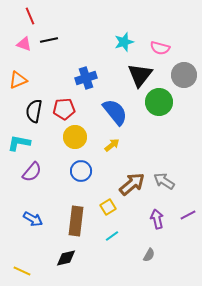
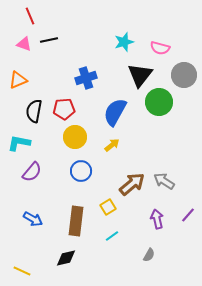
blue semicircle: rotated 112 degrees counterclockwise
purple line: rotated 21 degrees counterclockwise
